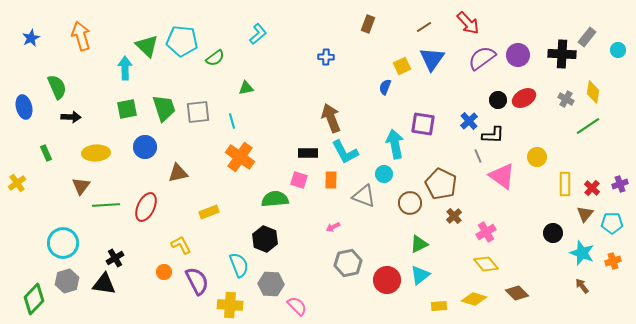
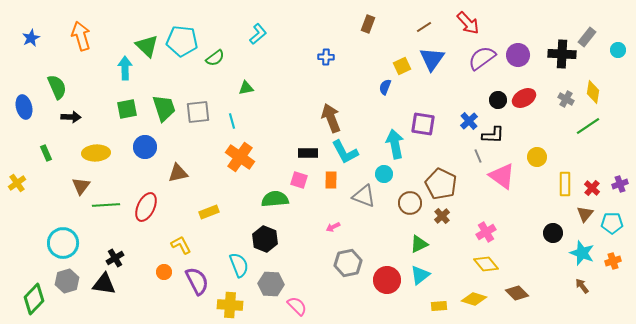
brown cross at (454, 216): moved 12 px left
